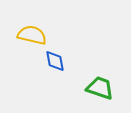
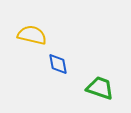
blue diamond: moved 3 px right, 3 px down
